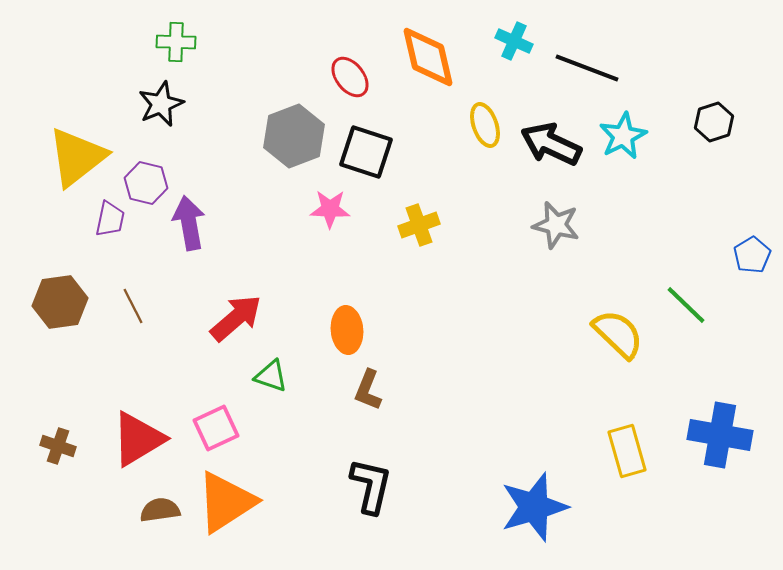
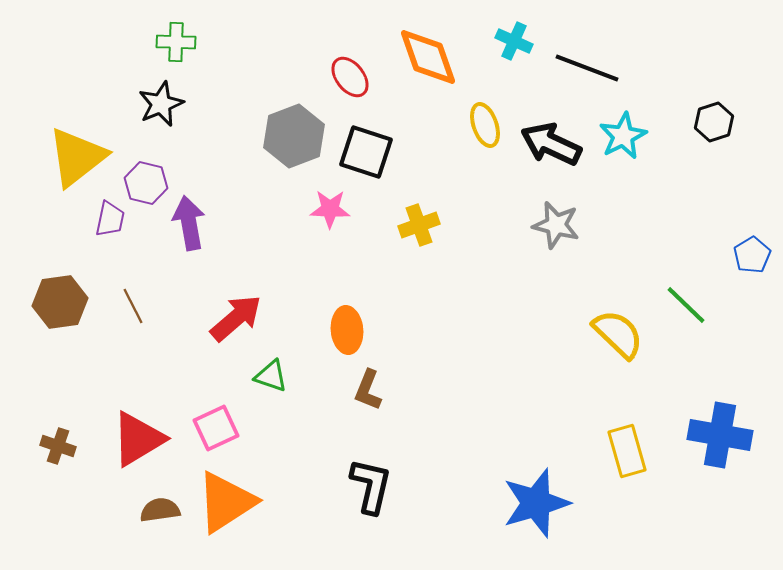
orange diamond: rotated 6 degrees counterclockwise
blue star: moved 2 px right, 4 px up
